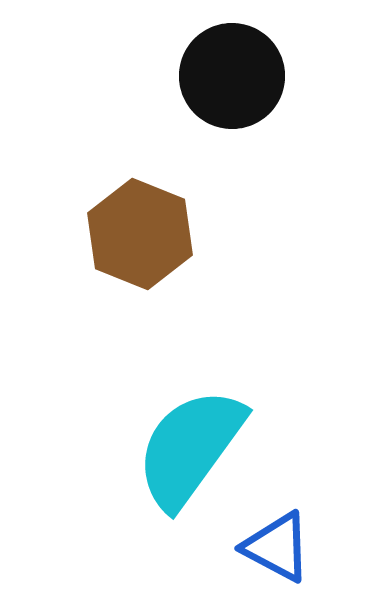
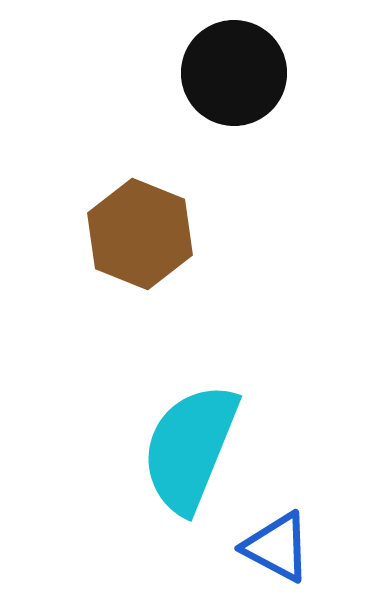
black circle: moved 2 px right, 3 px up
cyan semicircle: rotated 14 degrees counterclockwise
